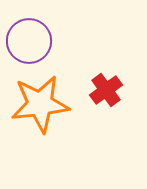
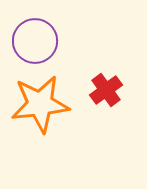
purple circle: moved 6 px right
